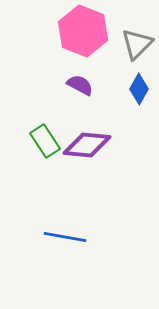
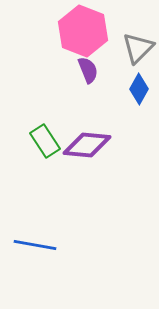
gray triangle: moved 1 px right, 4 px down
purple semicircle: moved 8 px right, 15 px up; rotated 40 degrees clockwise
blue line: moved 30 px left, 8 px down
